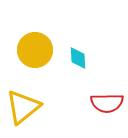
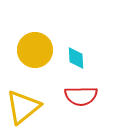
cyan diamond: moved 2 px left
red semicircle: moved 26 px left, 7 px up
